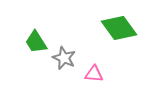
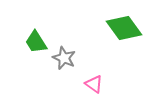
green diamond: moved 5 px right
pink triangle: moved 10 px down; rotated 30 degrees clockwise
